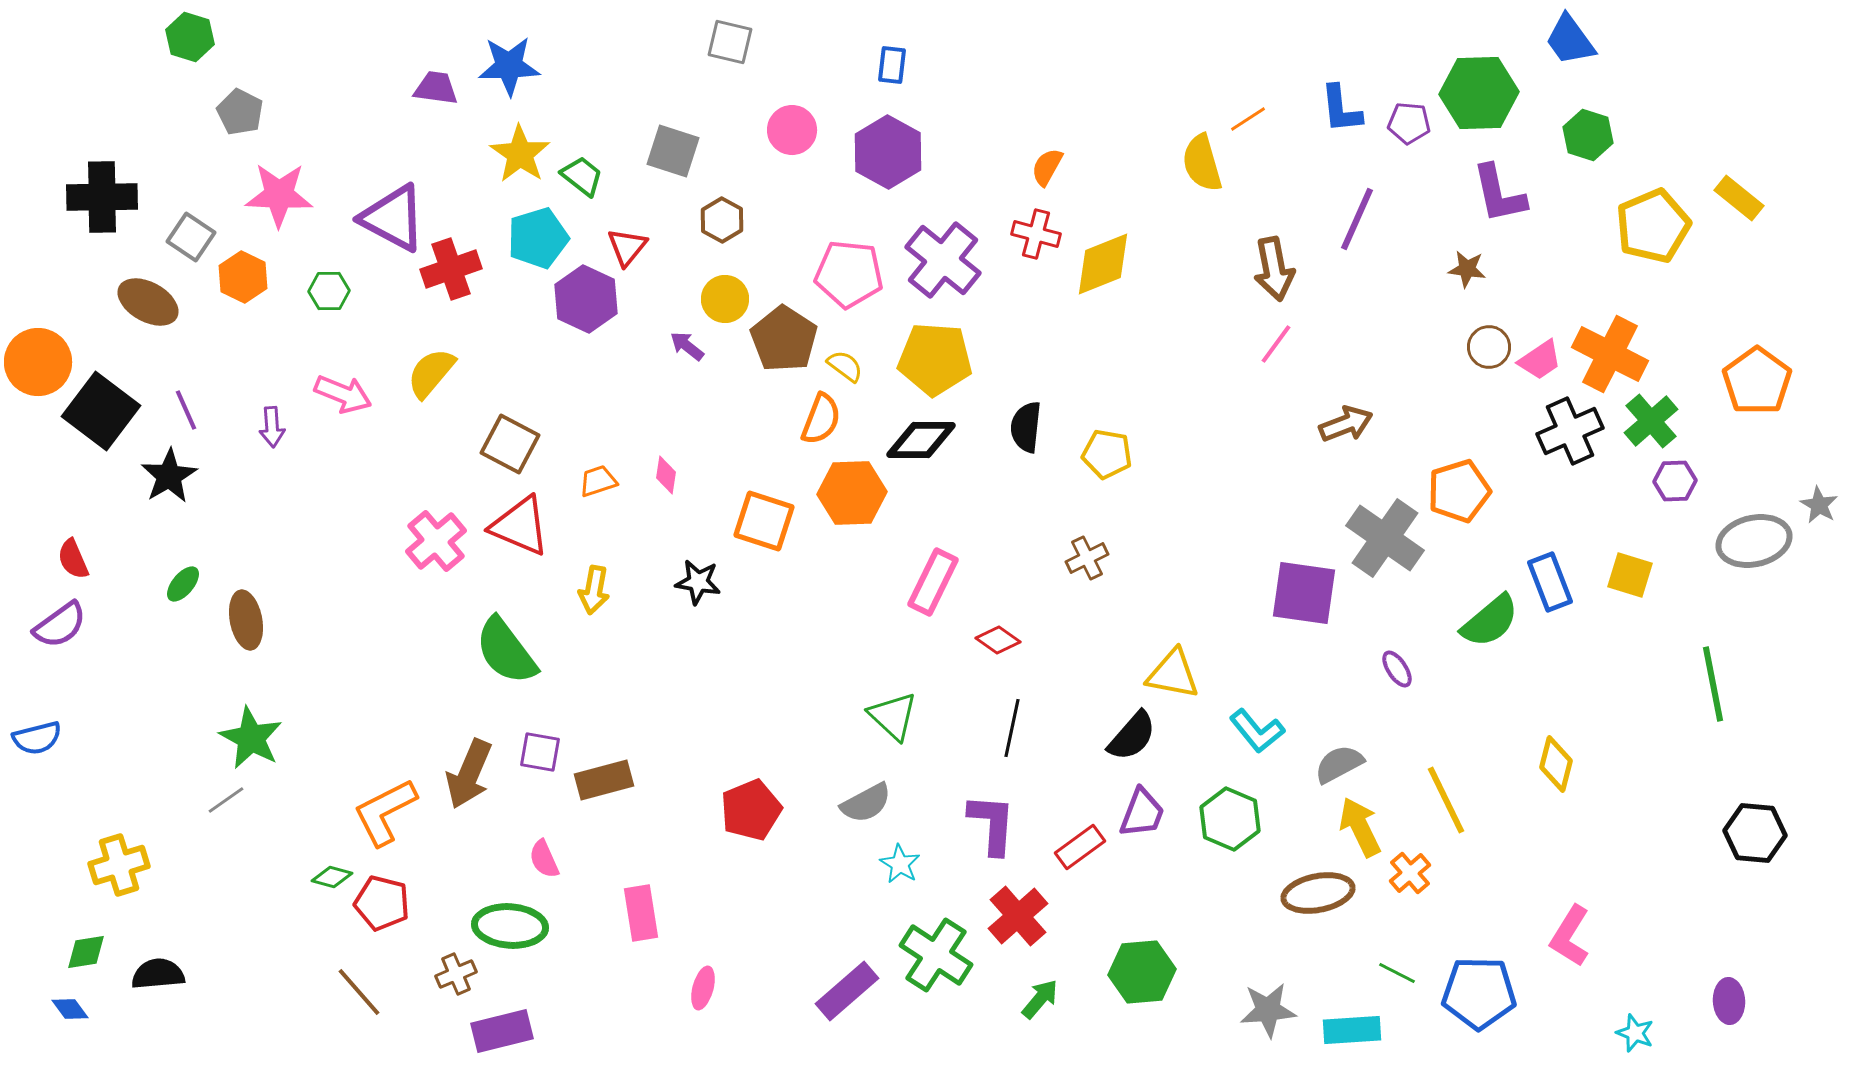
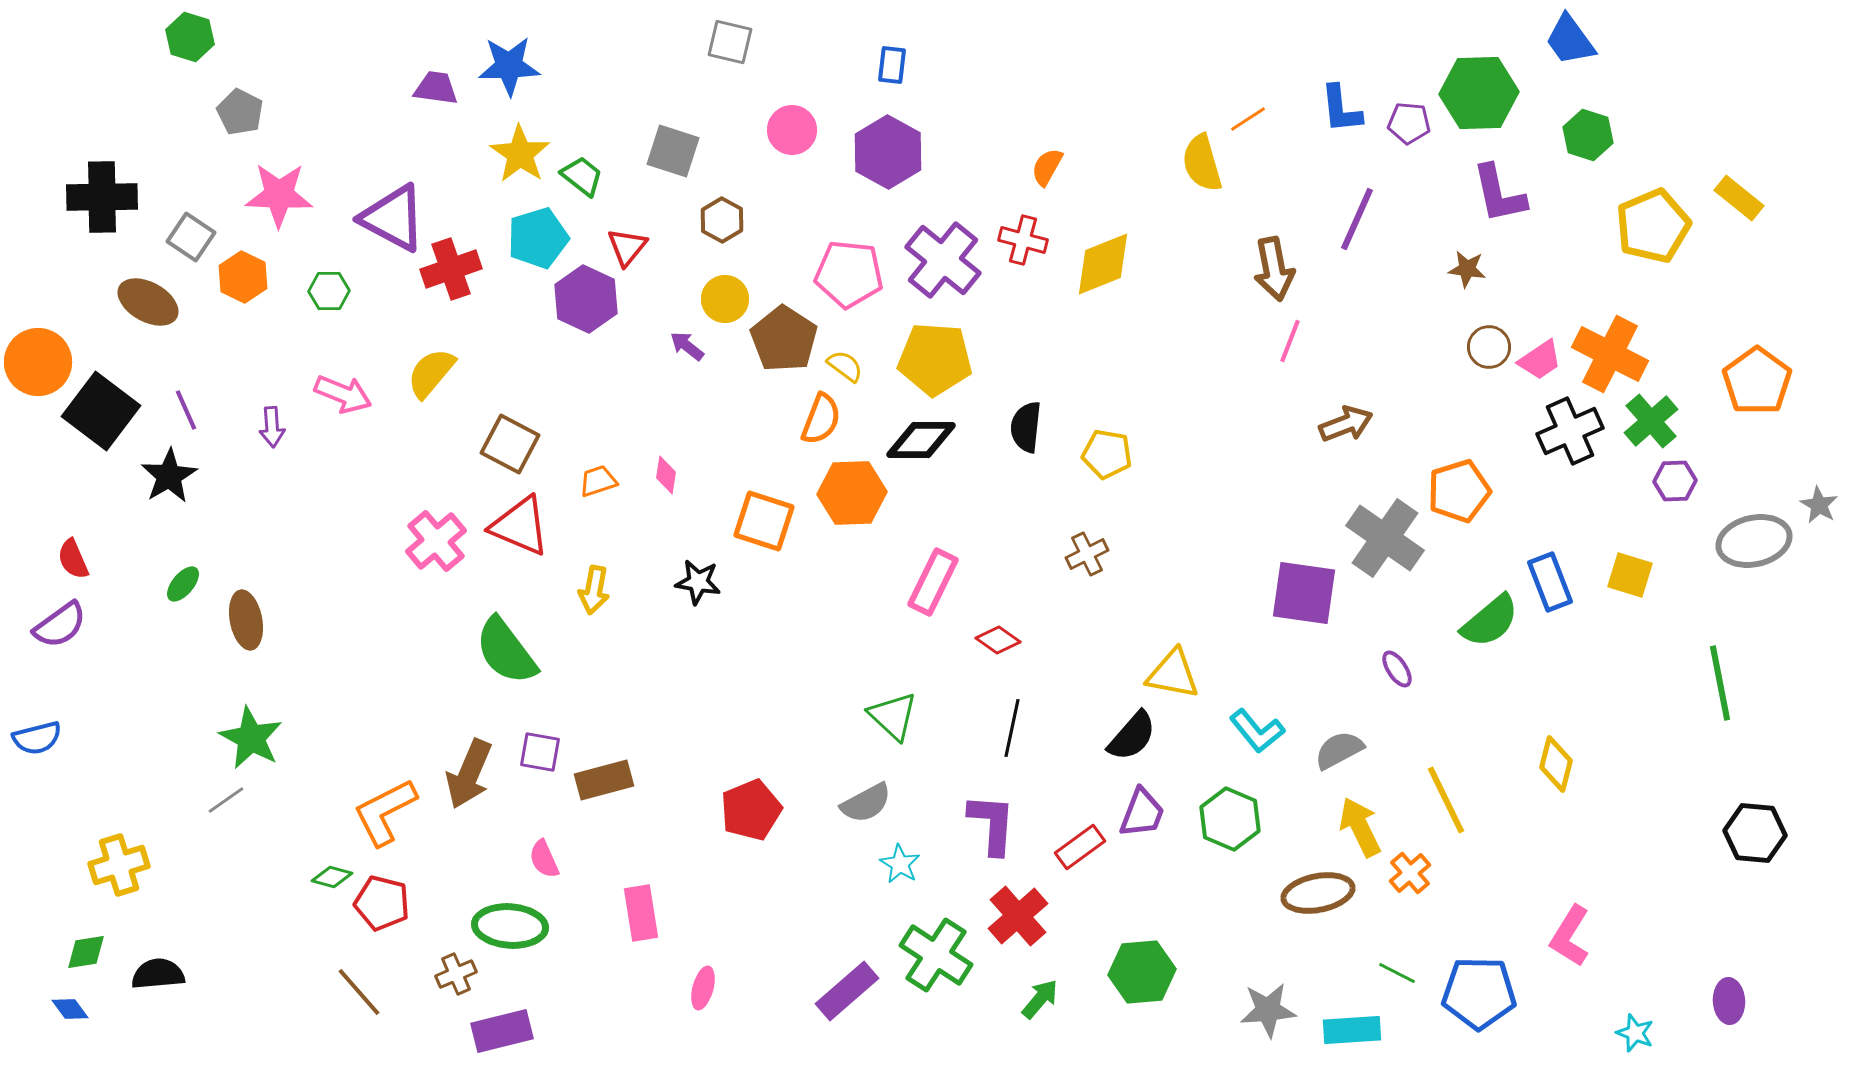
red cross at (1036, 234): moved 13 px left, 6 px down
pink line at (1276, 344): moved 14 px right, 3 px up; rotated 15 degrees counterclockwise
brown cross at (1087, 558): moved 4 px up
green line at (1713, 684): moved 7 px right, 1 px up
gray semicircle at (1339, 764): moved 14 px up
